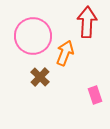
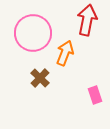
red arrow: moved 2 px up; rotated 8 degrees clockwise
pink circle: moved 3 px up
brown cross: moved 1 px down
